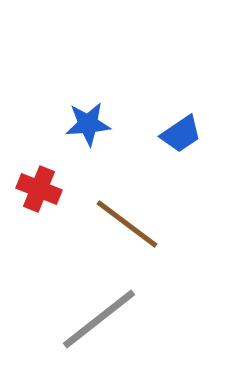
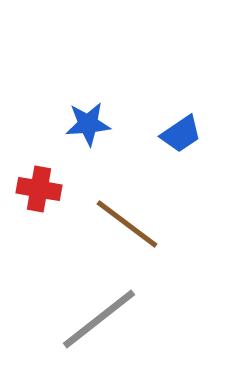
red cross: rotated 12 degrees counterclockwise
